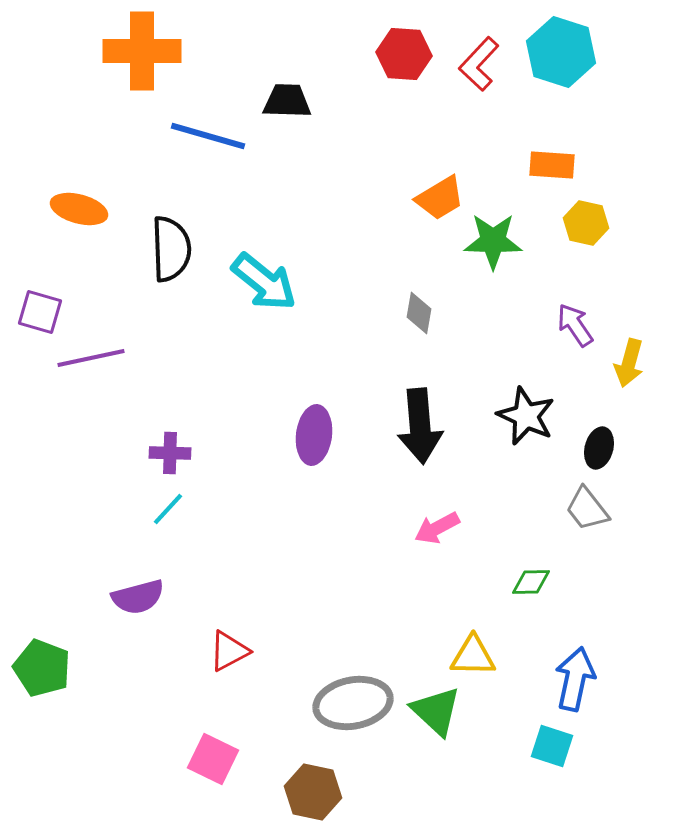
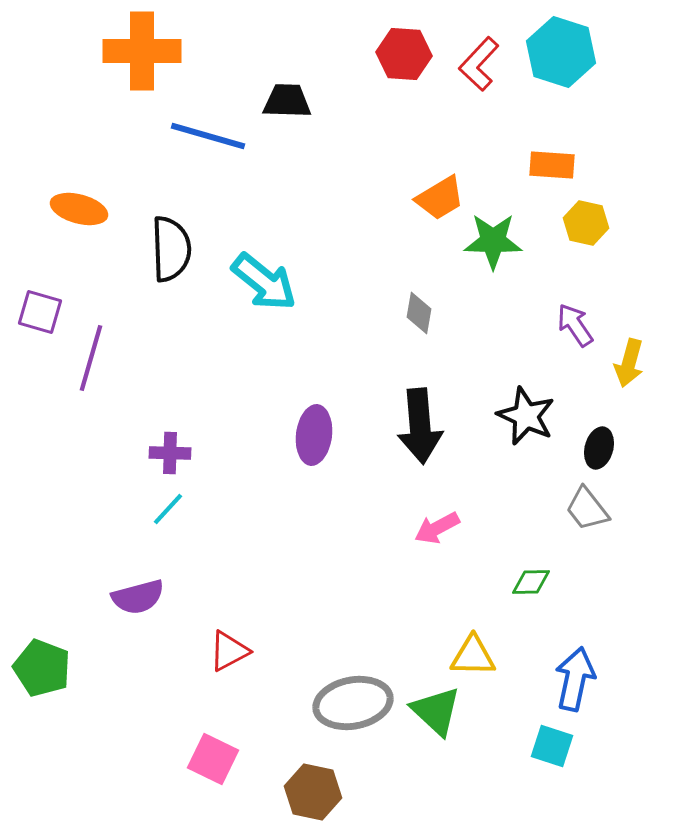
purple line: rotated 62 degrees counterclockwise
